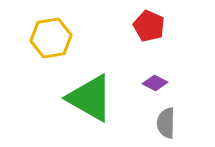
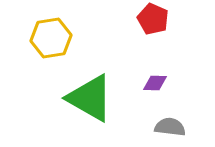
red pentagon: moved 4 px right, 7 px up
purple diamond: rotated 25 degrees counterclockwise
gray semicircle: moved 4 px right, 4 px down; rotated 96 degrees clockwise
